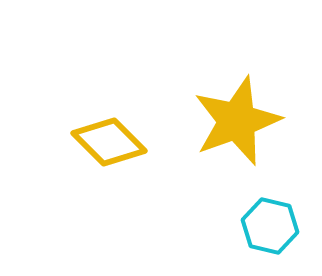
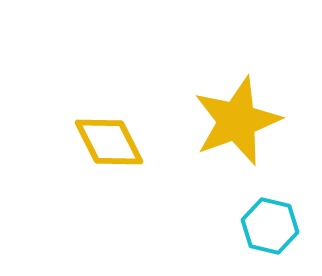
yellow diamond: rotated 18 degrees clockwise
